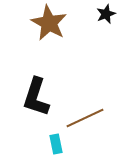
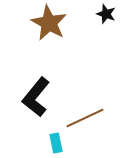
black star: rotated 30 degrees counterclockwise
black L-shape: rotated 21 degrees clockwise
cyan rectangle: moved 1 px up
